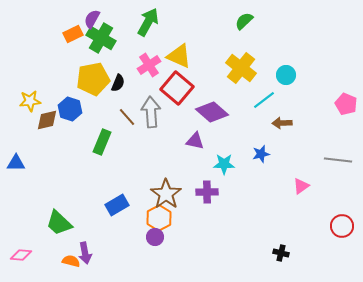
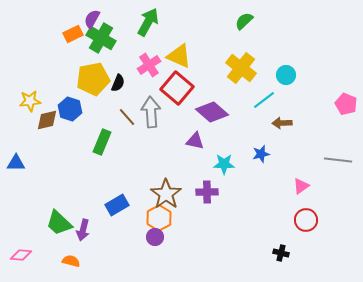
red circle: moved 36 px left, 6 px up
purple arrow: moved 2 px left, 23 px up; rotated 25 degrees clockwise
